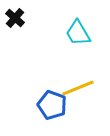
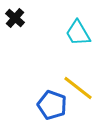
yellow line: rotated 60 degrees clockwise
